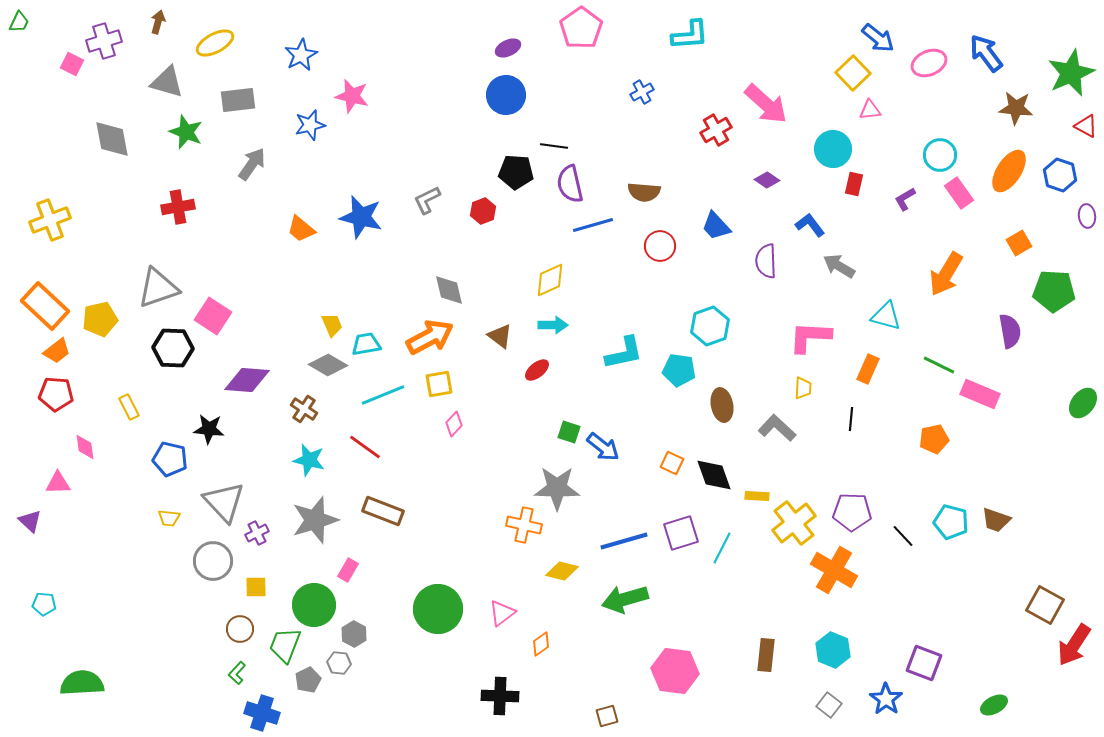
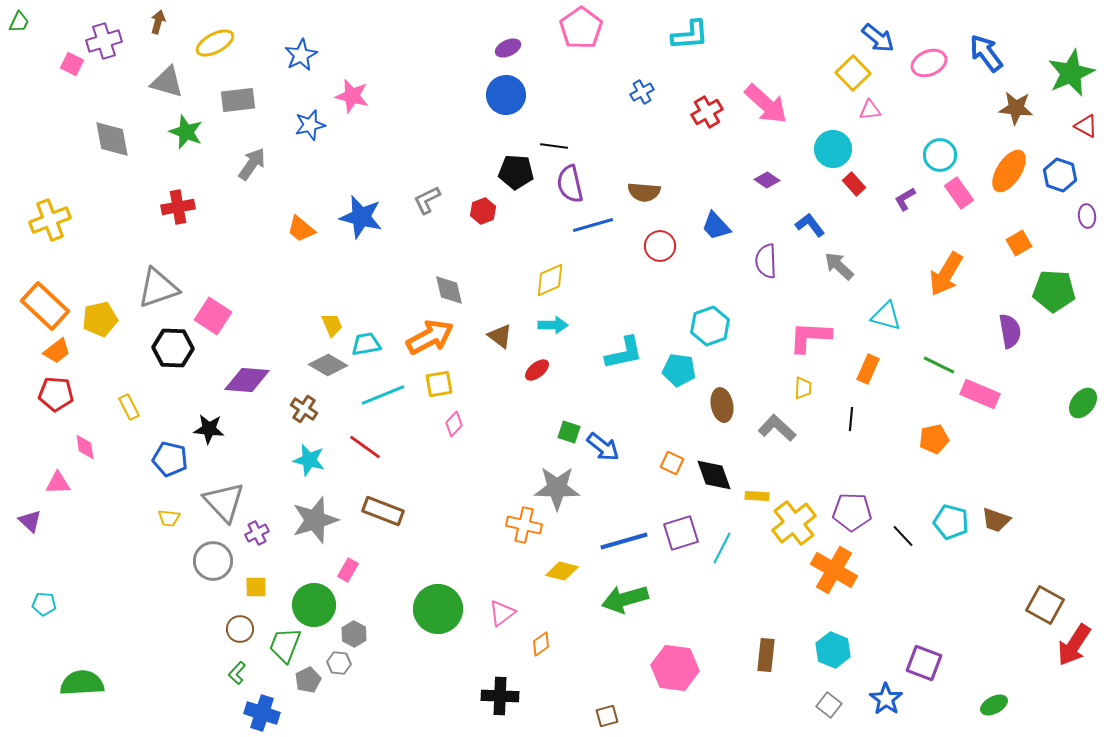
red cross at (716, 130): moved 9 px left, 18 px up
red rectangle at (854, 184): rotated 55 degrees counterclockwise
gray arrow at (839, 266): rotated 12 degrees clockwise
pink hexagon at (675, 671): moved 3 px up
